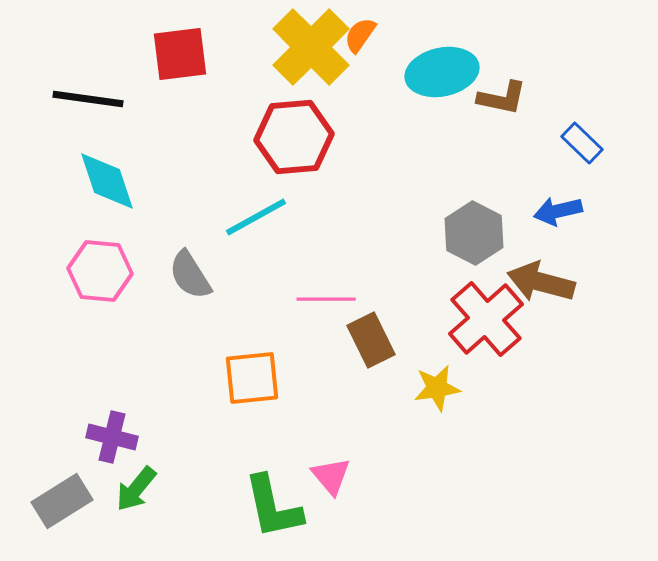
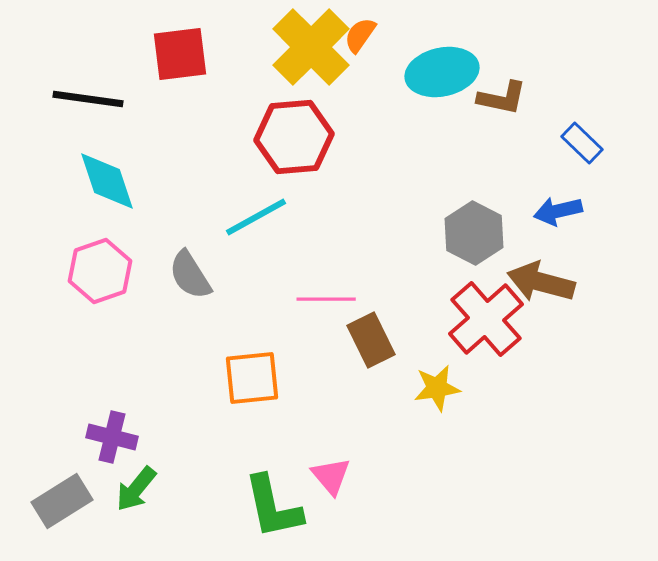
pink hexagon: rotated 24 degrees counterclockwise
